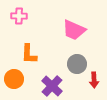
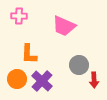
pink trapezoid: moved 10 px left, 4 px up
gray circle: moved 2 px right, 1 px down
orange circle: moved 3 px right
purple cross: moved 10 px left, 5 px up
